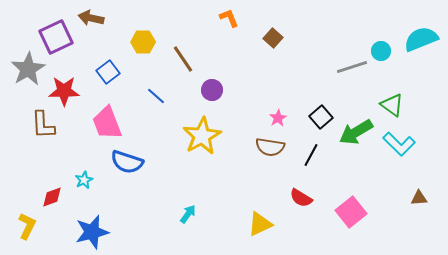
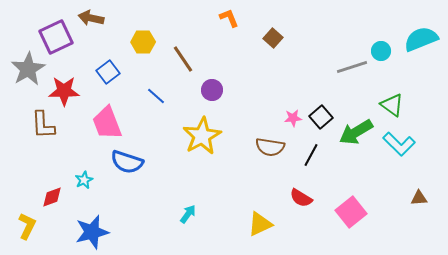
pink star: moved 15 px right; rotated 24 degrees clockwise
